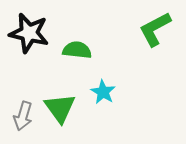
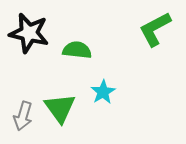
cyan star: rotated 10 degrees clockwise
